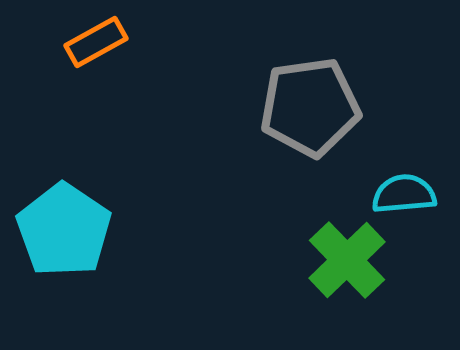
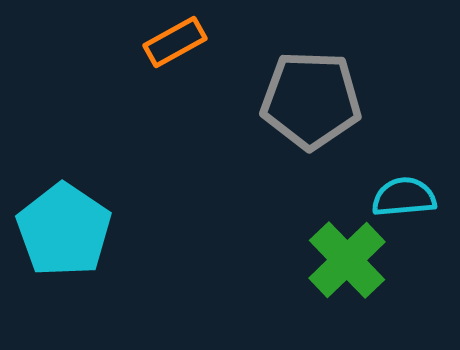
orange rectangle: moved 79 px right
gray pentagon: moved 1 px right, 7 px up; rotated 10 degrees clockwise
cyan semicircle: moved 3 px down
